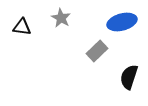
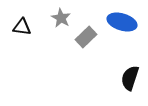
blue ellipse: rotated 32 degrees clockwise
gray rectangle: moved 11 px left, 14 px up
black semicircle: moved 1 px right, 1 px down
